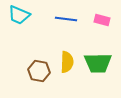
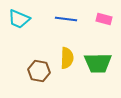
cyan trapezoid: moved 4 px down
pink rectangle: moved 2 px right, 1 px up
yellow semicircle: moved 4 px up
